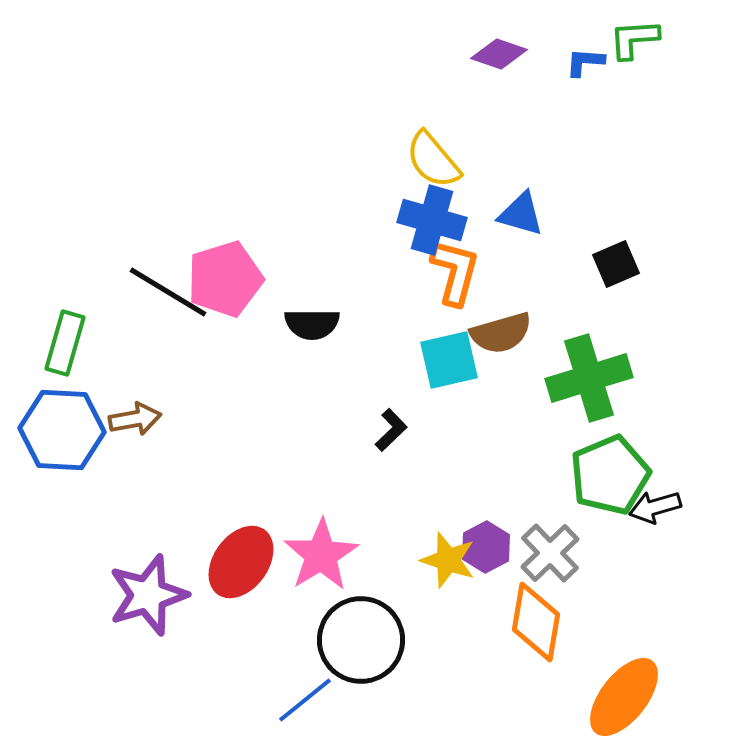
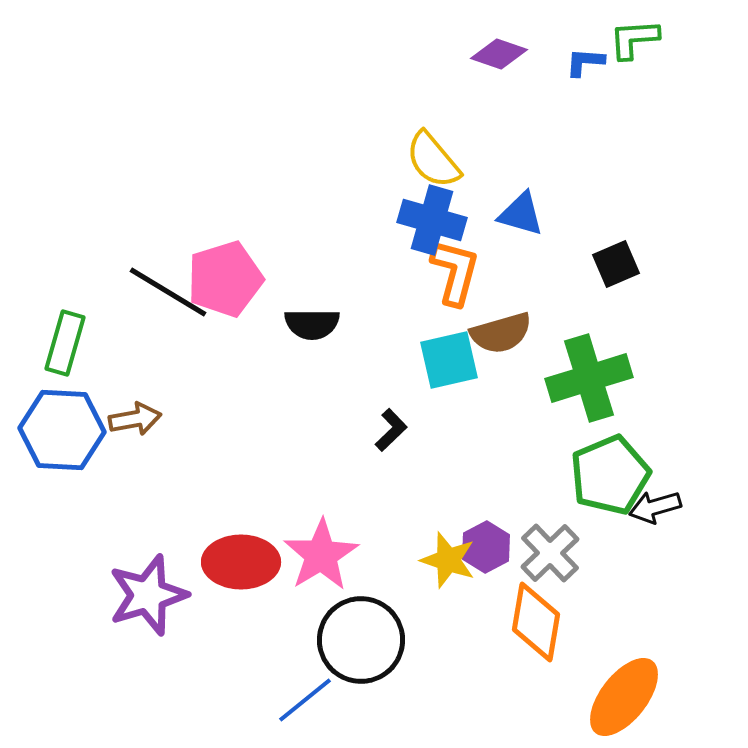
red ellipse: rotated 54 degrees clockwise
